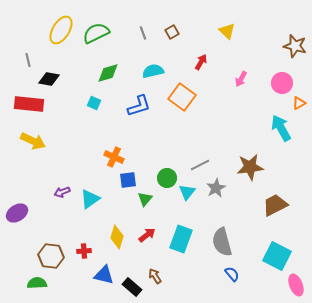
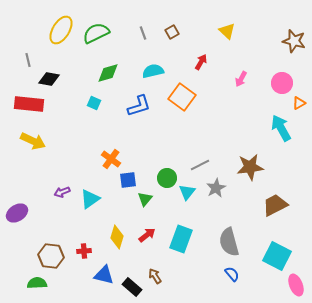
brown star at (295, 46): moved 1 px left, 5 px up
orange cross at (114, 157): moved 3 px left, 2 px down; rotated 12 degrees clockwise
gray semicircle at (222, 242): moved 7 px right
